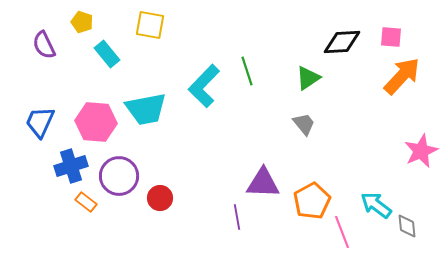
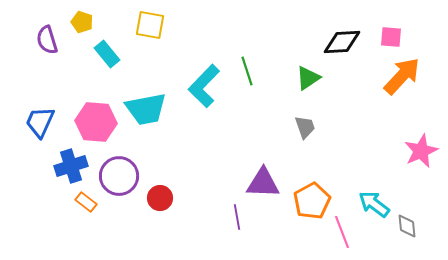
purple semicircle: moved 3 px right, 5 px up; rotated 8 degrees clockwise
gray trapezoid: moved 1 px right, 3 px down; rotated 20 degrees clockwise
cyan arrow: moved 2 px left, 1 px up
